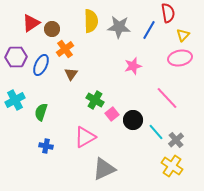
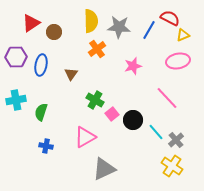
red semicircle: moved 2 px right, 5 px down; rotated 54 degrees counterclockwise
brown circle: moved 2 px right, 3 px down
yellow triangle: rotated 24 degrees clockwise
orange cross: moved 32 px right
pink ellipse: moved 2 px left, 3 px down
blue ellipse: rotated 15 degrees counterclockwise
cyan cross: moved 1 px right; rotated 18 degrees clockwise
